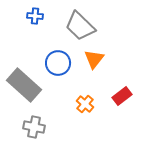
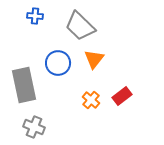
gray rectangle: rotated 36 degrees clockwise
orange cross: moved 6 px right, 4 px up
gray cross: rotated 10 degrees clockwise
